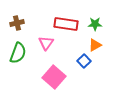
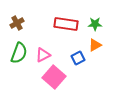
brown cross: rotated 16 degrees counterclockwise
pink triangle: moved 3 px left, 12 px down; rotated 28 degrees clockwise
green semicircle: moved 1 px right
blue square: moved 6 px left, 3 px up; rotated 16 degrees clockwise
